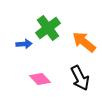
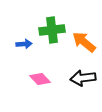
green cross: moved 4 px right, 2 px down; rotated 30 degrees clockwise
black arrow: moved 3 px right; rotated 110 degrees clockwise
